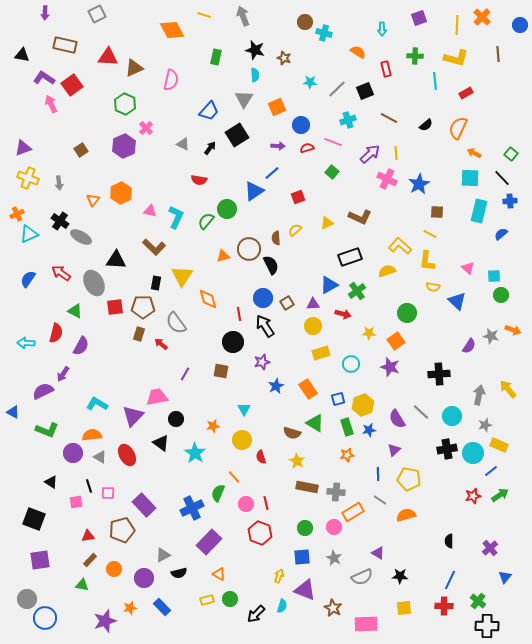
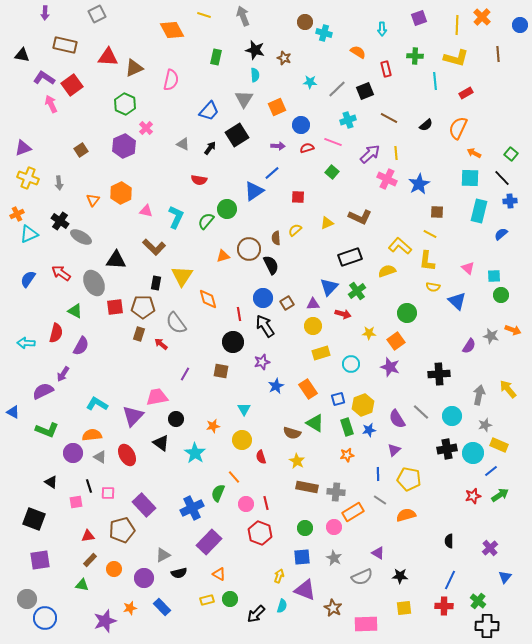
red square at (298, 197): rotated 24 degrees clockwise
pink triangle at (150, 211): moved 4 px left
blue triangle at (329, 285): moved 2 px down; rotated 18 degrees counterclockwise
